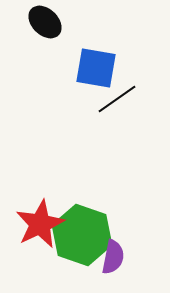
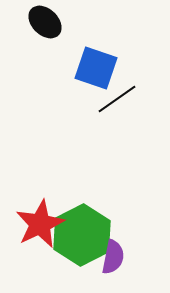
blue square: rotated 9 degrees clockwise
green hexagon: rotated 14 degrees clockwise
